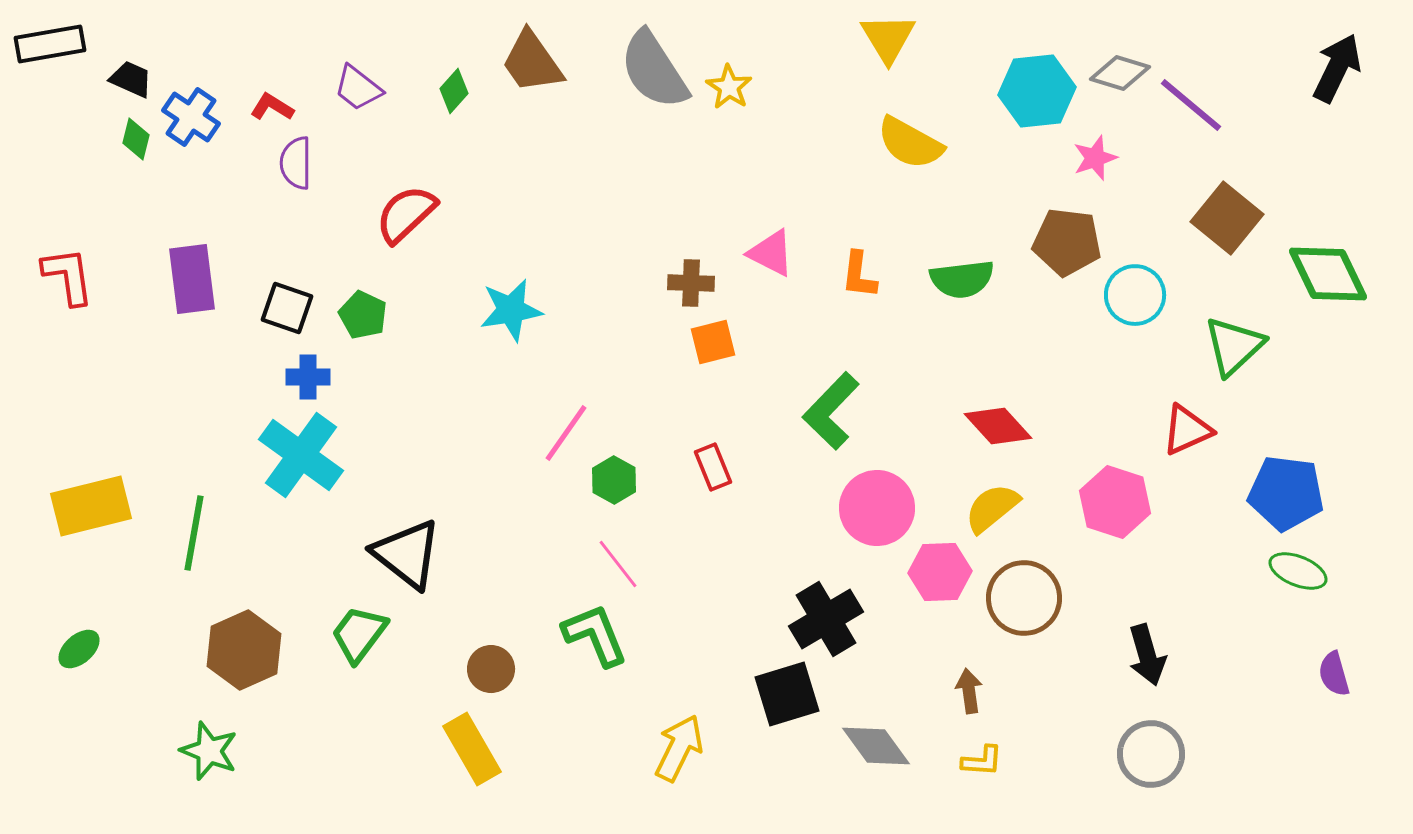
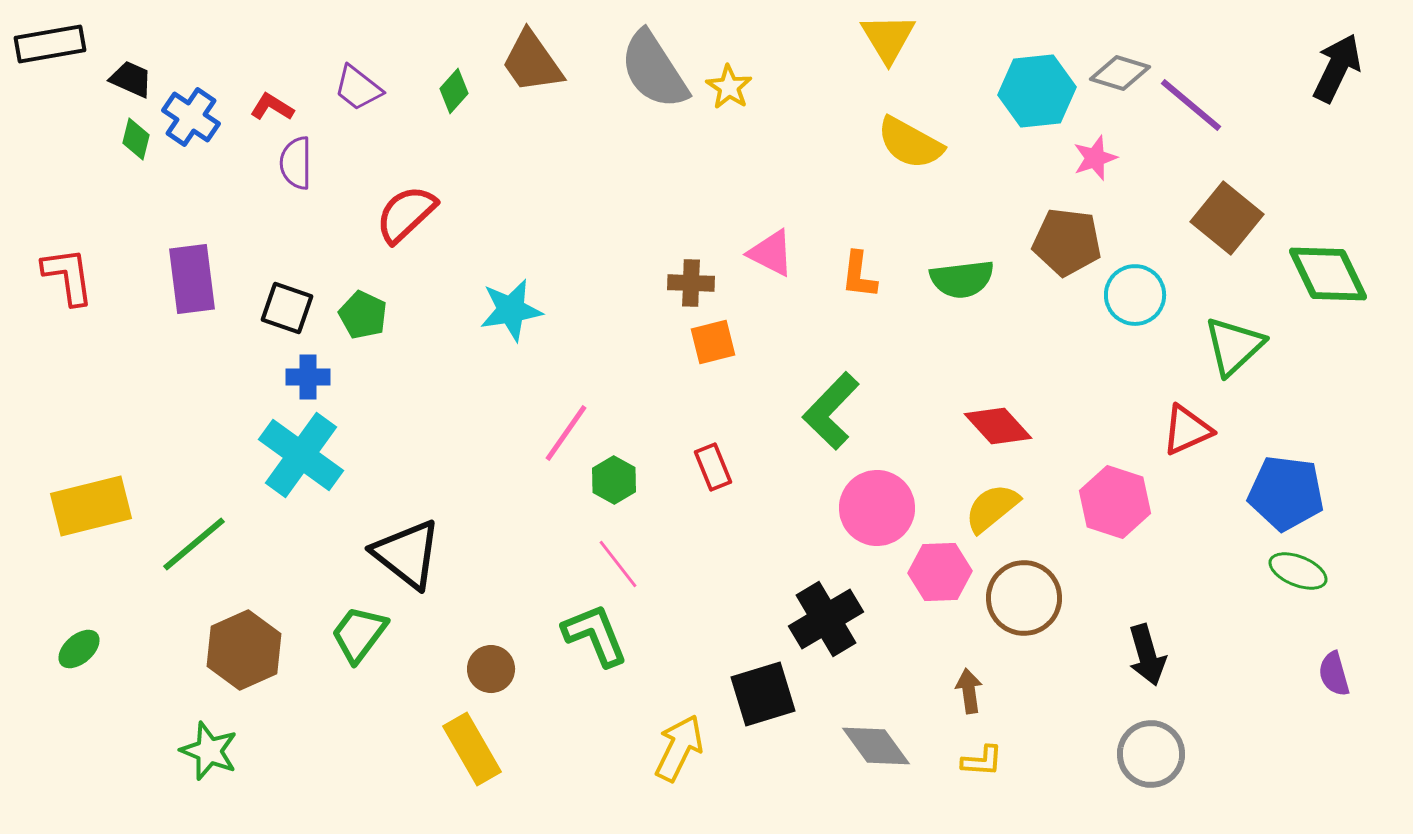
green line at (194, 533): moved 11 px down; rotated 40 degrees clockwise
black square at (787, 694): moved 24 px left
